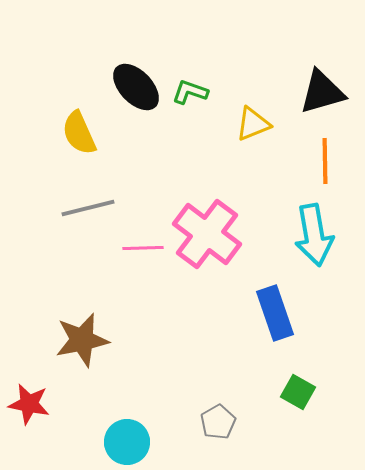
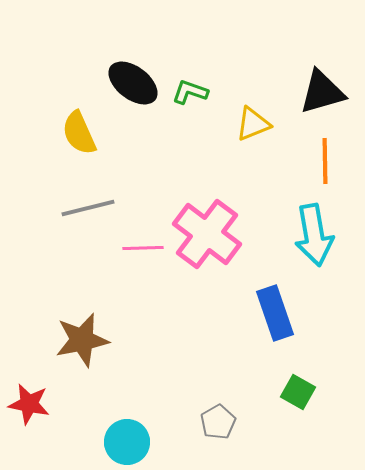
black ellipse: moved 3 px left, 4 px up; rotated 9 degrees counterclockwise
